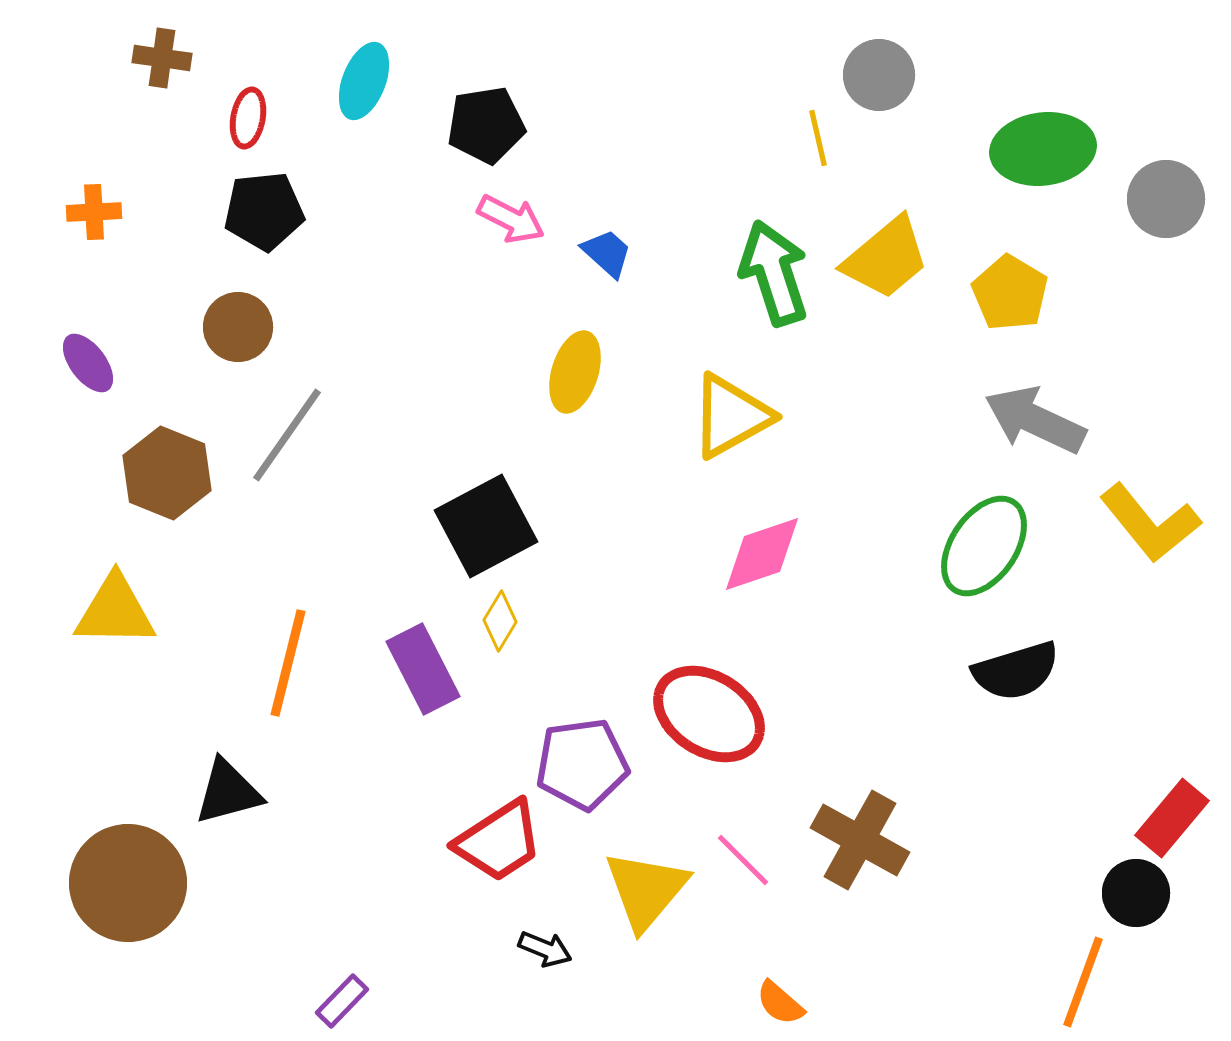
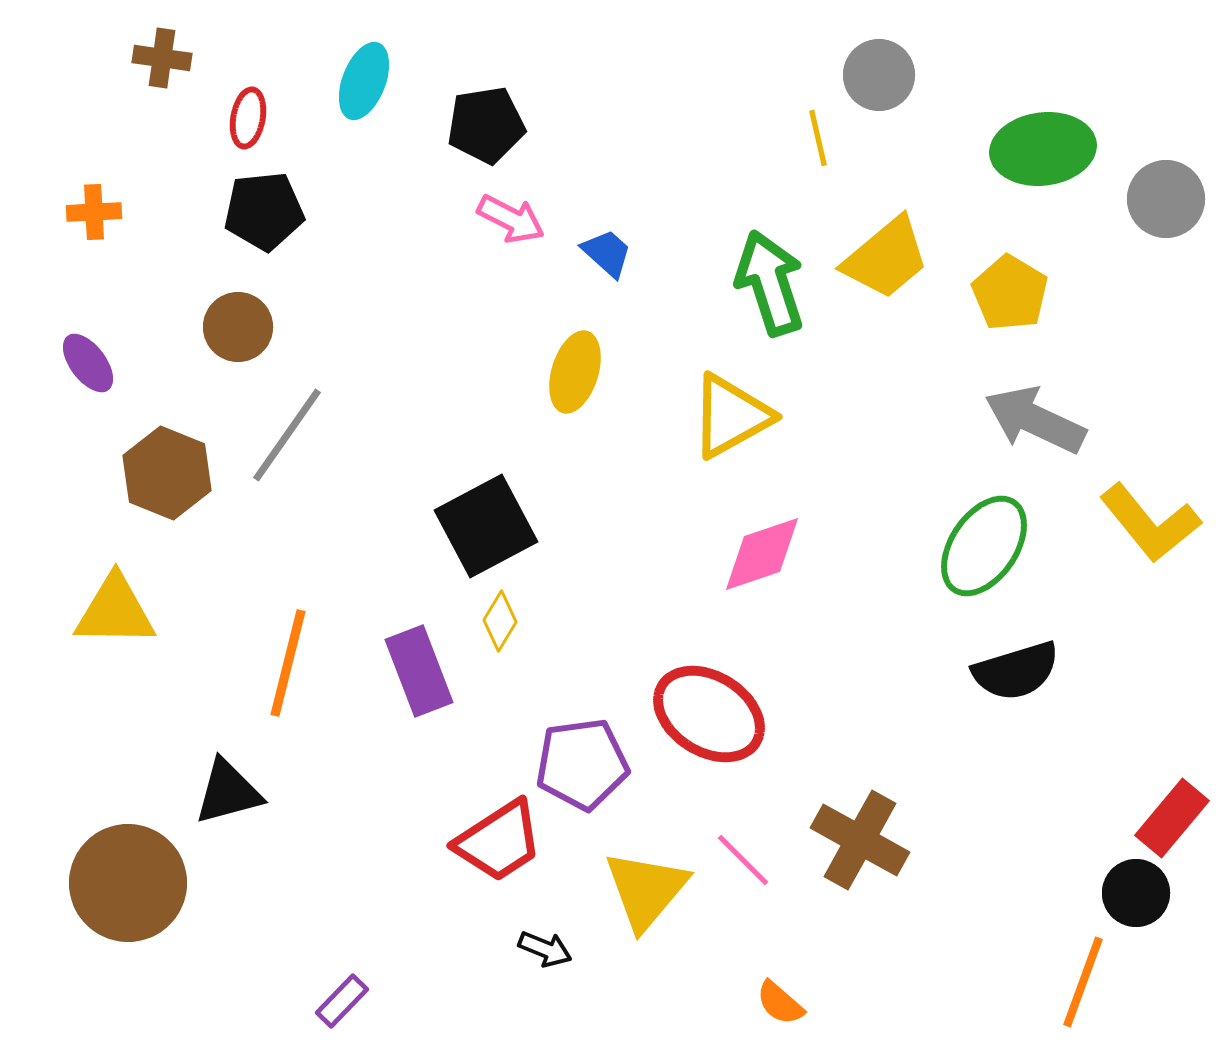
green arrow at (774, 273): moved 4 px left, 10 px down
purple rectangle at (423, 669): moved 4 px left, 2 px down; rotated 6 degrees clockwise
